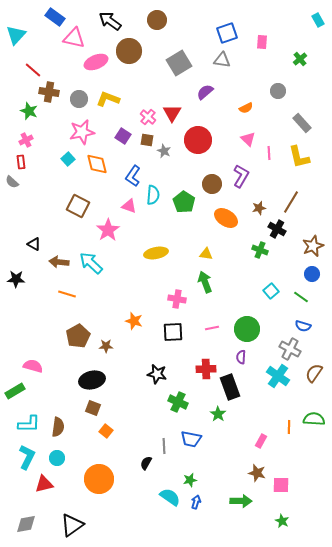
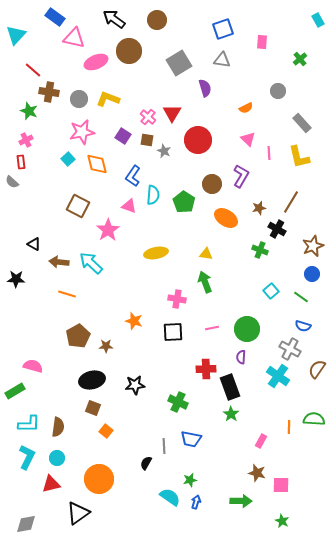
black arrow at (110, 21): moved 4 px right, 2 px up
blue square at (227, 33): moved 4 px left, 4 px up
purple semicircle at (205, 92): moved 4 px up; rotated 114 degrees clockwise
brown semicircle at (314, 373): moved 3 px right, 4 px up
black star at (157, 374): moved 22 px left, 11 px down; rotated 18 degrees counterclockwise
green star at (218, 414): moved 13 px right
red triangle at (44, 484): moved 7 px right
black triangle at (72, 525): moved 6 px right, 12 px up
